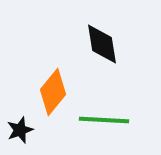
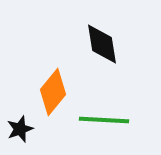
black star: moved 1 px up
